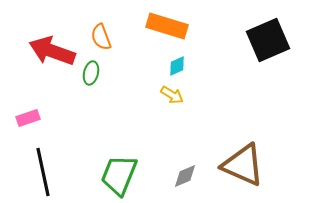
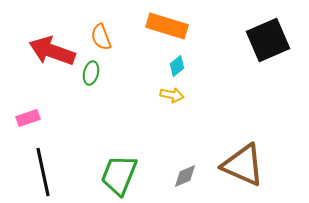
cyan diamond: rotated 15 degrees counterclockwise
yellow arrow: rotated 20 degrees counterclockwise
